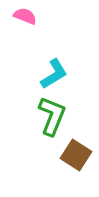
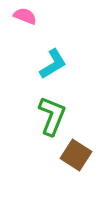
cyan L-shape: moved 1 px left, 10 px up
